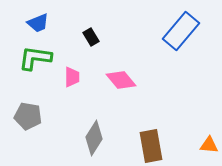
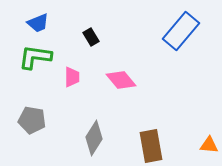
green L-shape: moved 1 px up
gray pentagon: moved 4 px right, 4 px down
